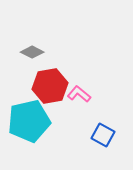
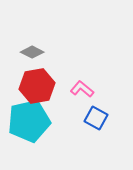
red hexagon: moved 13 px left
pink L-shape: moved 3 px right, 5 px up
blue square: moved 7 px left, 17 px up
